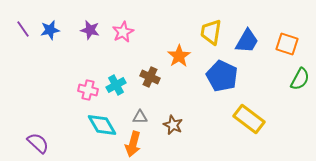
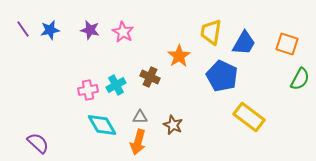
pink star: rotated 15 degrees counterclockwise
blue trapezoid: moved 3 px left, 2 px down
pink cross: rotated 24 degrees counterclockwise
yellow rectangle: moved 2 px up
orange arrow: moved 5 px right, 2 px up
